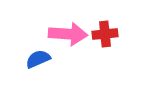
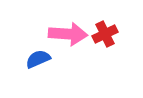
red cross: rotated 20 degrees counterclockwise
